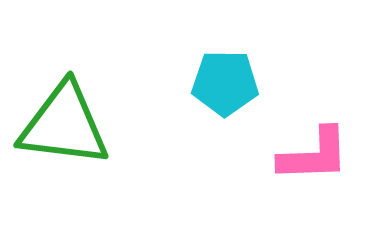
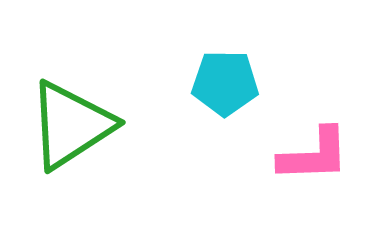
green triangle: moved 7 px right; rotated 40 degrees counterclockwise
